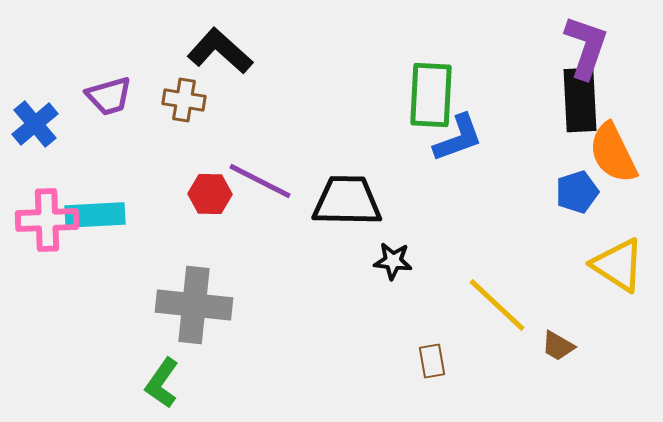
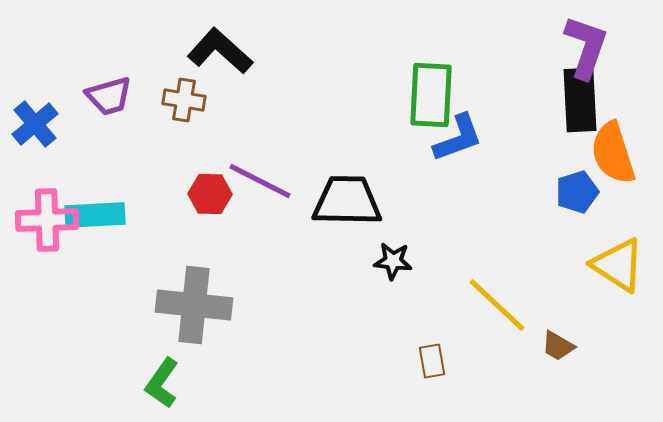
orange semicircle: rotated 8 degrees clockwise
